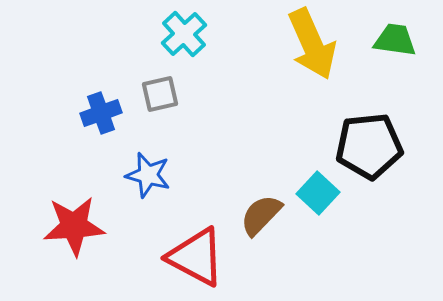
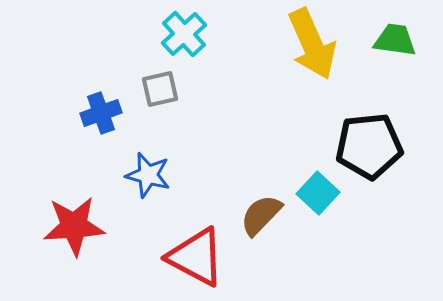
gray square: moved 5 px up
